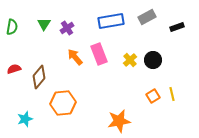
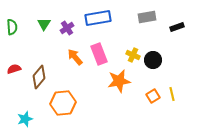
gray rectangle: rotated 18 degrees clockwise
blue rectangle: moved 13 px left, 3 px up
green semicircle: rotated 14 degrees counterclockwise
yellow cross: moved 3 px right, 5 px up; rotated 24 degrees counterclockwise
orange star: moved 40 px up
